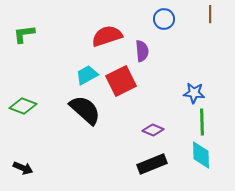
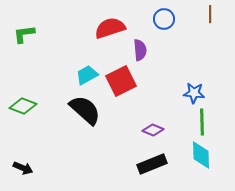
red semicircle: moved 3 px right, 8 px up
purple semicircle: moved 2 px left, 1 px up
